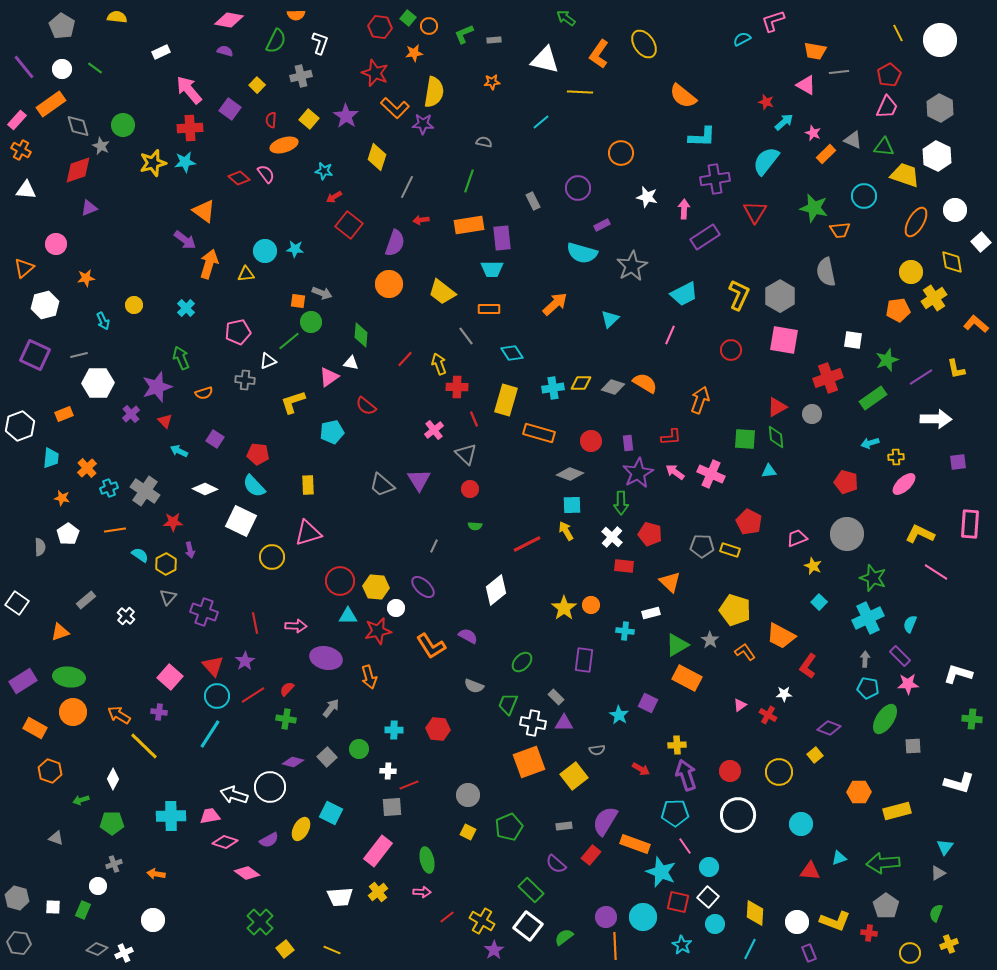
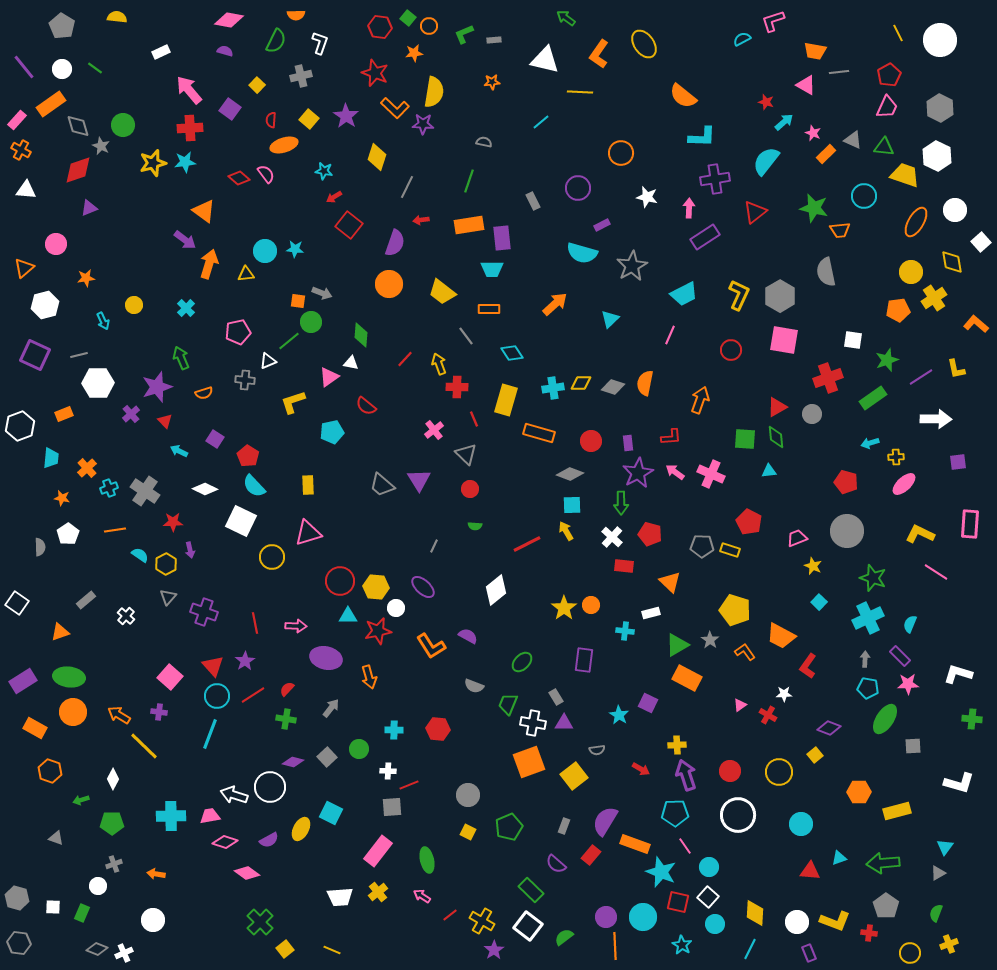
pink arrow at (684, 209): moved 5 px right, 1 px up
red triangle at (755, 212): rotated 20 degrees clockwise
orange semicircle at (645, 383): rotated 110 degrees counterclockwise
red pentagon at (258, 454): moved 10 px left, 2 px down; rotated 25 degrees clockwise
gray circle at (847, 534): moved 3 px up
gray rectangle at (556, 697): rotated 14 degrees clockwise
cyan line at (210, 734): rotated 12 degrees counterclockwise
gray rectangle at (564, 826): rotated 63 degrees counterclockwise
pink arrow at (422, 892): moved 4 px down; rotated 150 degrees counterclockwise
green rectangle at (83, 910): moved 1 px left, 3 px down
red line at (447, 917): moved 3 px right, 2 px up
